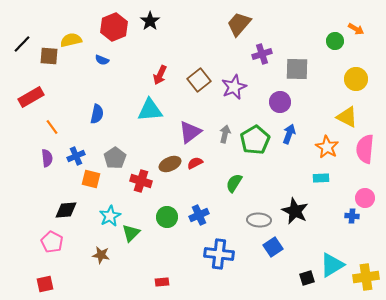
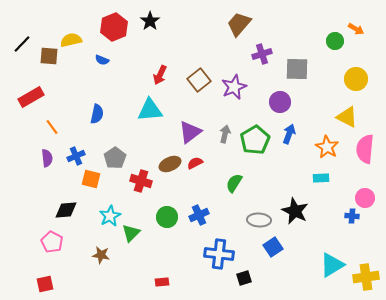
black square at (307, 278): moved 63 px left
